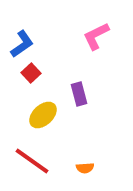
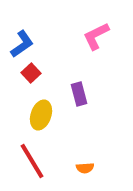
yellow ellipse: moved 2 px left; rotated 28 degrees counterclockwise
red line: rotated 24 degrees clockwise
